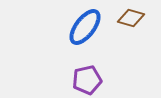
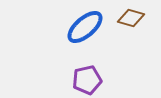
blue ellipse: rotated 12 degrees clockwise
